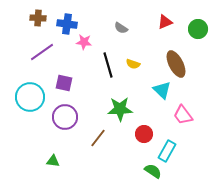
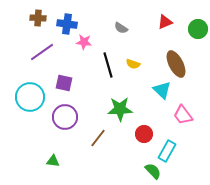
green semicircle: rotated 12 degrees clockwise
